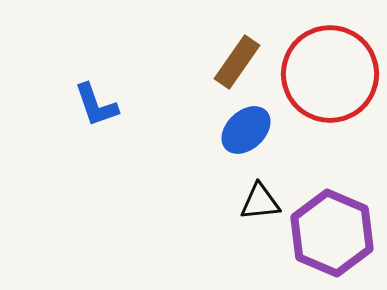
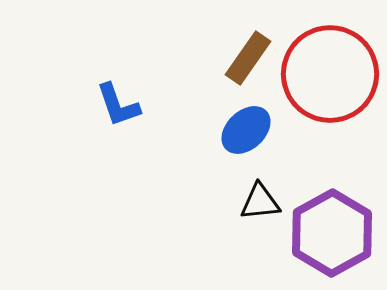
brown rectangle: moved 11 px right, 4 px up
blue L-shape: moved 22 px right
purple hexagon: rotated 8 degrees clockwise
